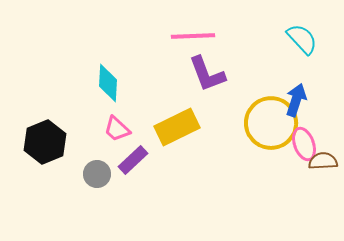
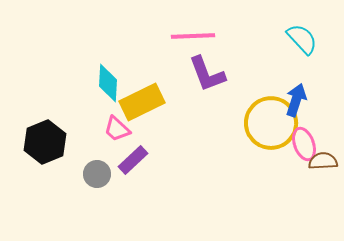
yellow rectangle: moved 35 px left, 25 px up
